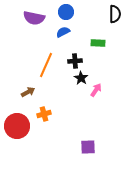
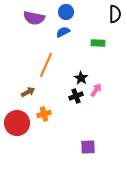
black cross: moved 1 px right, 35 px down; rotated 16 degrees counterclockwise
red circle: moved 3 px up
